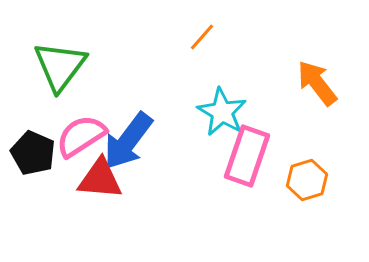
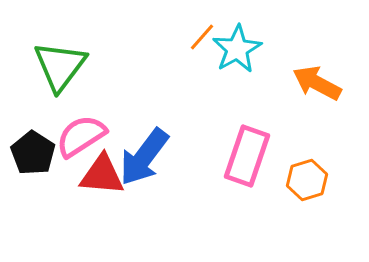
orange arrow: rotated 24 degrees counterclockwise
cyan star: moved 15 px right, 63 px up; rotated 12 degrees clockwise
blue arrow: moved 16 px right, 16 px down
black pentagon: rotated 9 degrees clockwise
red triangle: moved 2 px right, 4 px up
